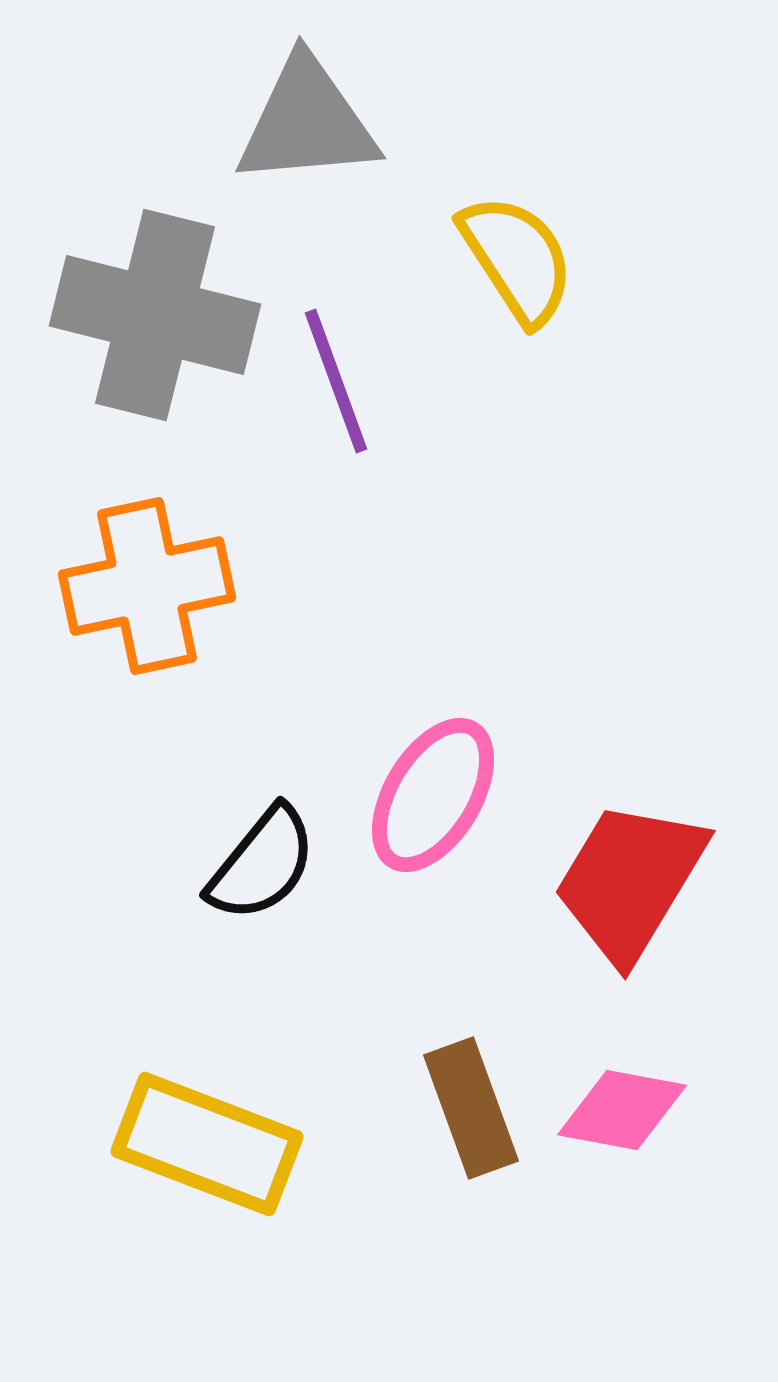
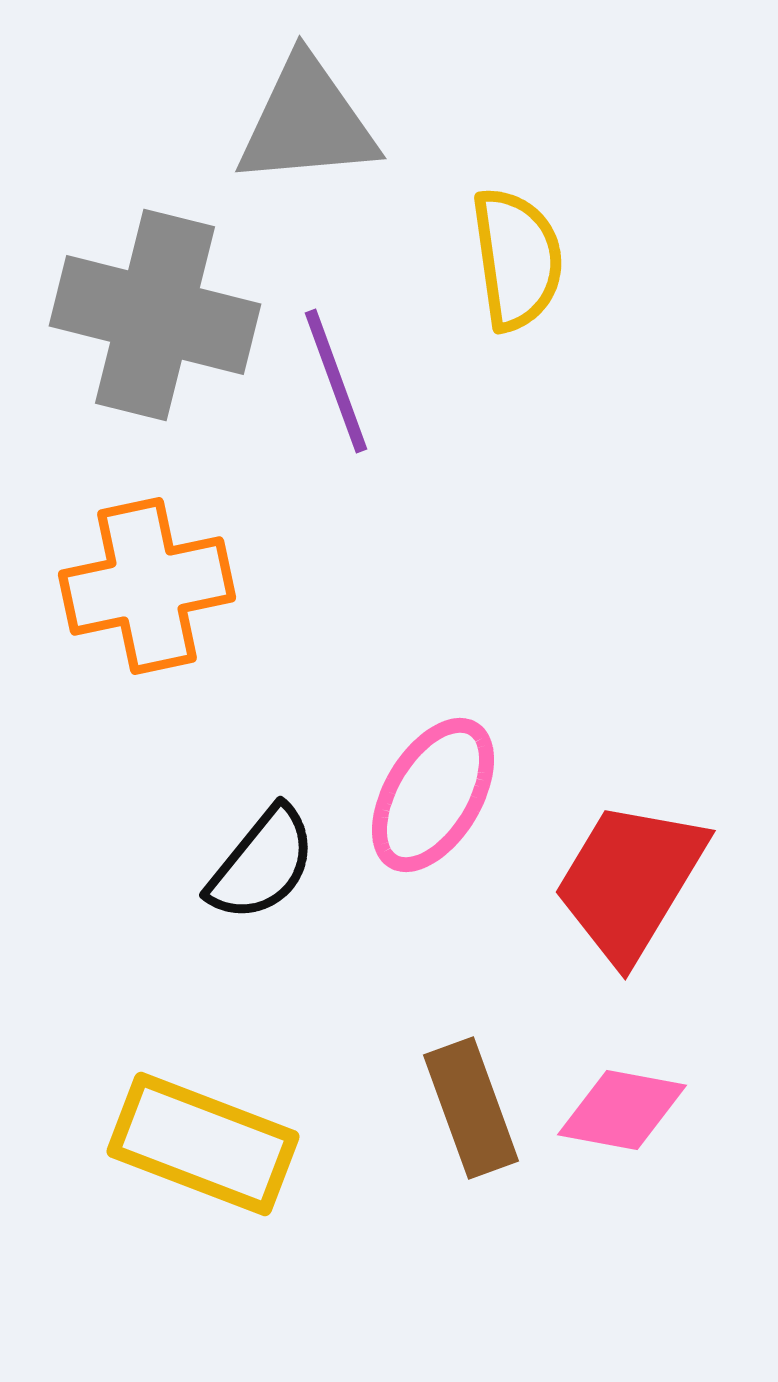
yellow semicircle: rotated 25 degrees clockwise
yellow rectangle: moved 4 px left
